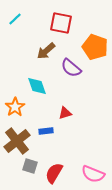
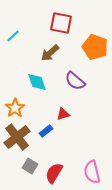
cyan line: moved 2 px left, 17 px down
brown arrow: moved 4 px right, 2 px down
purple semicircle: moved 4 px right, 13 px down
cyan diamond: moved 4 px up
orange star: moved 1 px down
red triangle: moved 2 px left, 1 px down
blue rectangle: rotated 32 degrees counterclockwise
brown cross: moved 4 px up
gray square: rotated 14 degrees clockwise
pink semicircle: moved 1 px left, 2 px up; rotated 55 degrees clockwise
